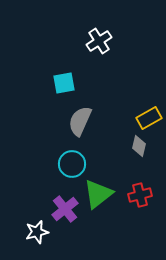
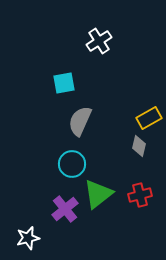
white star: moved 9 px left, 6 px down
